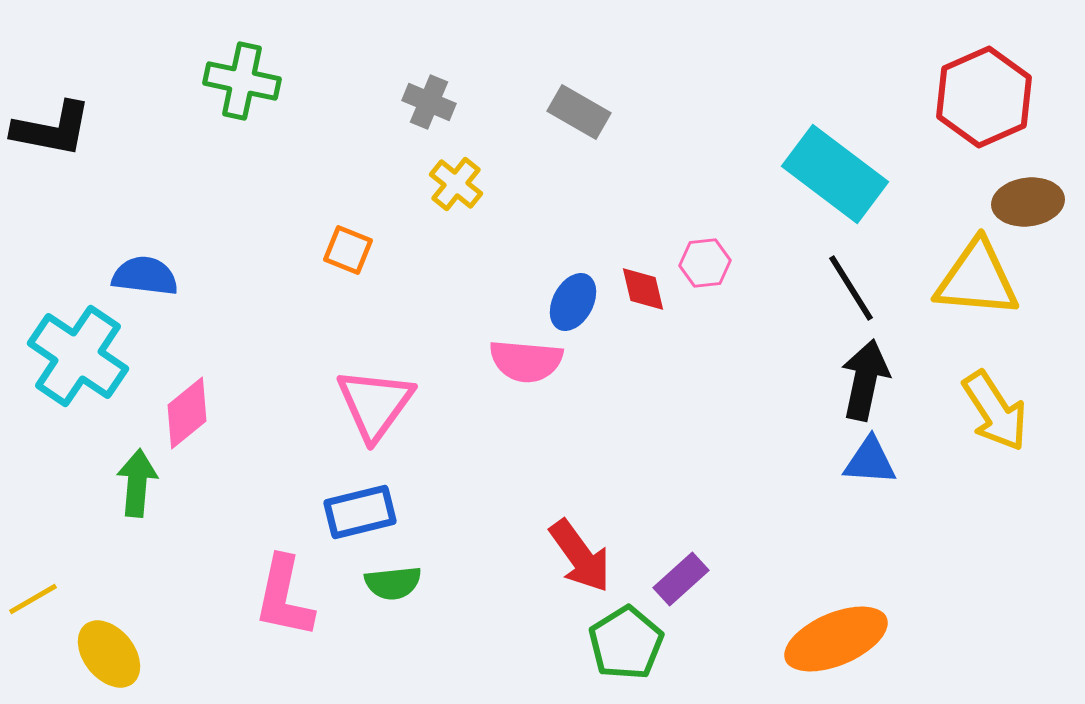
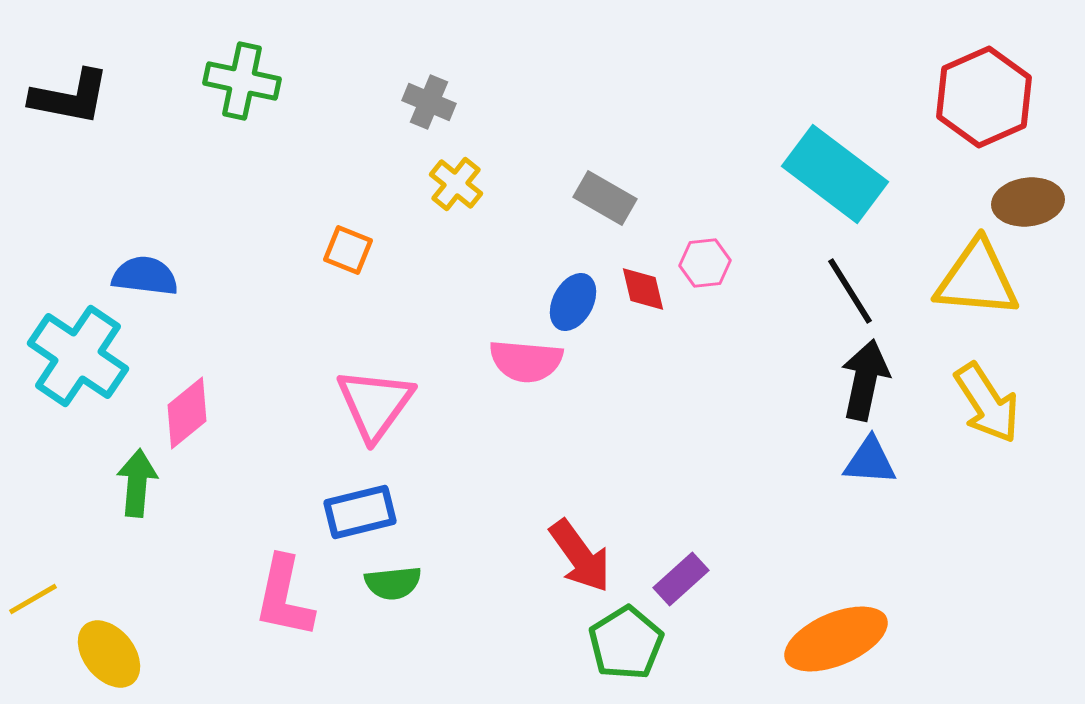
gray rectangle: moved 26 px right, 86 px down
black L-shape: moved 18 px right, 32 px up
black line: moved 1 px left, 3 px down
yellow arrow: moved 8 px left, 8 px up
